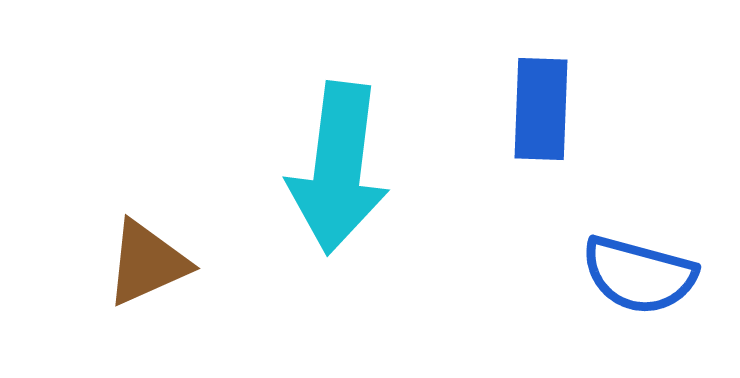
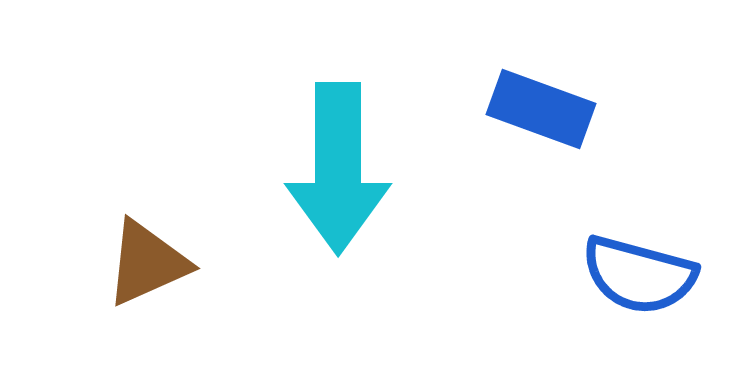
blue rectangle: rotated 72 degrees counterclockwise
cyan arrow: rotated 7 degrees counterclockwise
